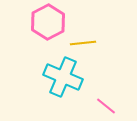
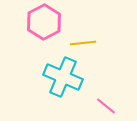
pink hexagon: moved 4 px left
